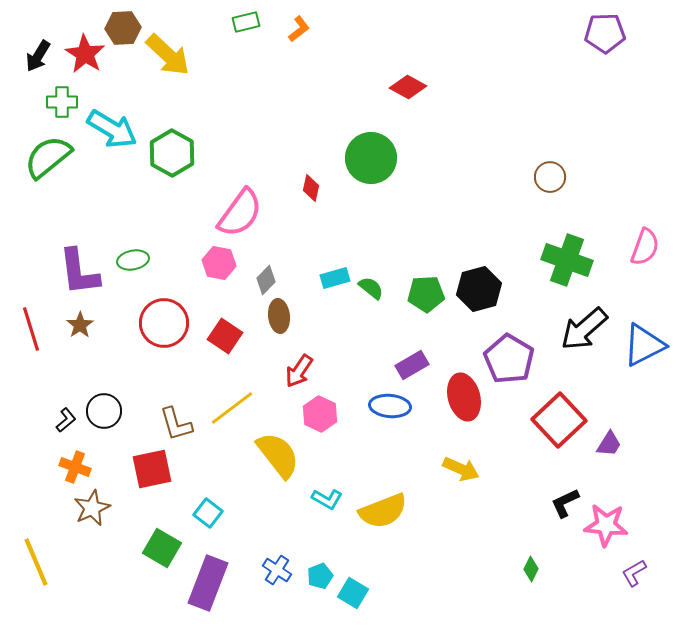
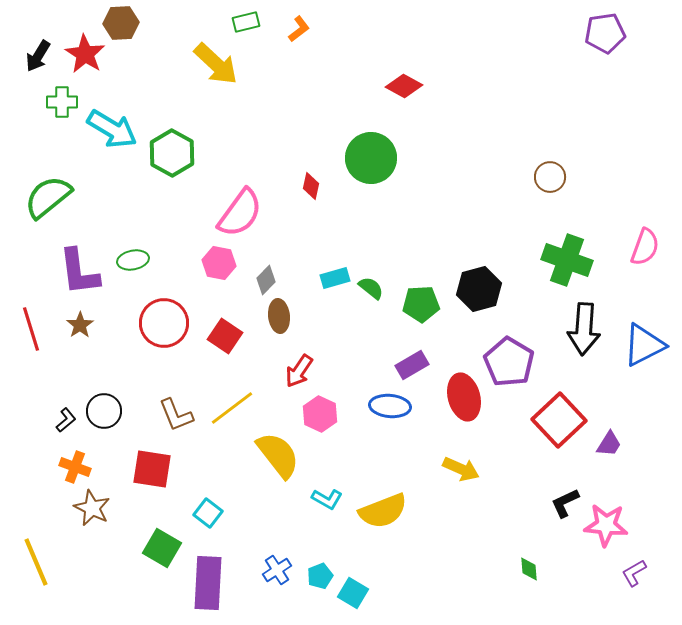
brown hexagon at (123, 28): moved 2 px left, 5 px up
purple pentagon at (605, 33): rotated 6 degrees counterclockwise
yellow arrow at (168, 55): moved 48 px right, 9 px down
red diamond at (408, 87): moved 4 px left, 1 px up
green semicircle at (48, 157): moved 40 px down
red diamond at (311, 188): moved 2 px up
green pentagon at (426, 294): moved 5 px left, 10 px down
black arrow at (584, 329): rotated 45 degrees counterclockwise
purple pentagon at (509, 359): moved 3 px down
brown L-shape at (176, 424): moved 9 px up; rotated 6 degrees counterclockwise
red square at (152, 469): rotated 21 degrees clockwise
brown star at (92, 508): rotated 21 degrees counterclockwise
green diamond at (531, 569): moved 2 px left; rotated 30 degrees counterclockwise
blue cross at (277, 570): rotated 24 degrees clockwise
purple rectangle at (208, 583): rotated 18 degrees counterclockwise
